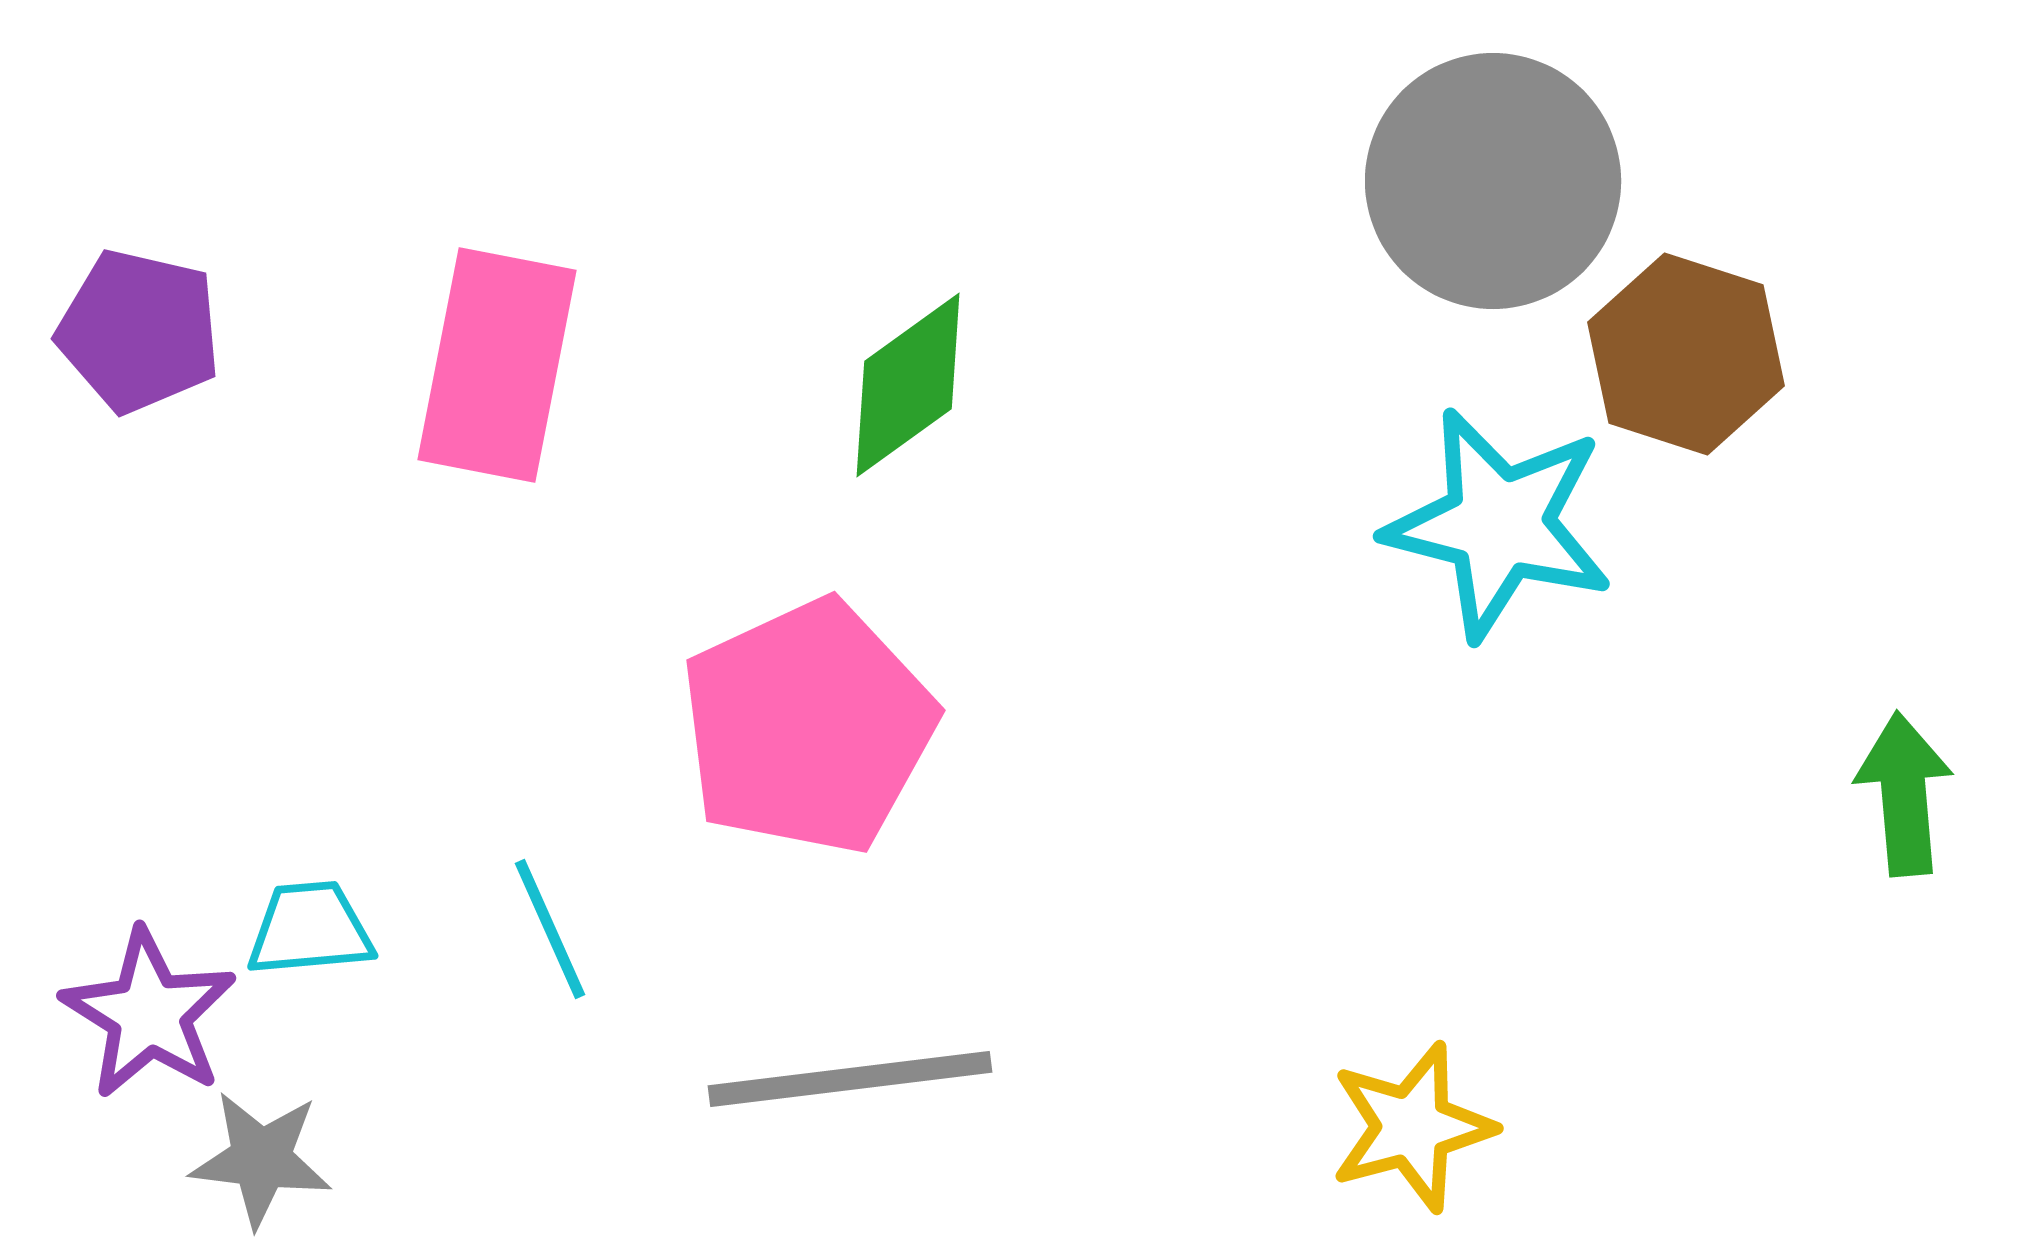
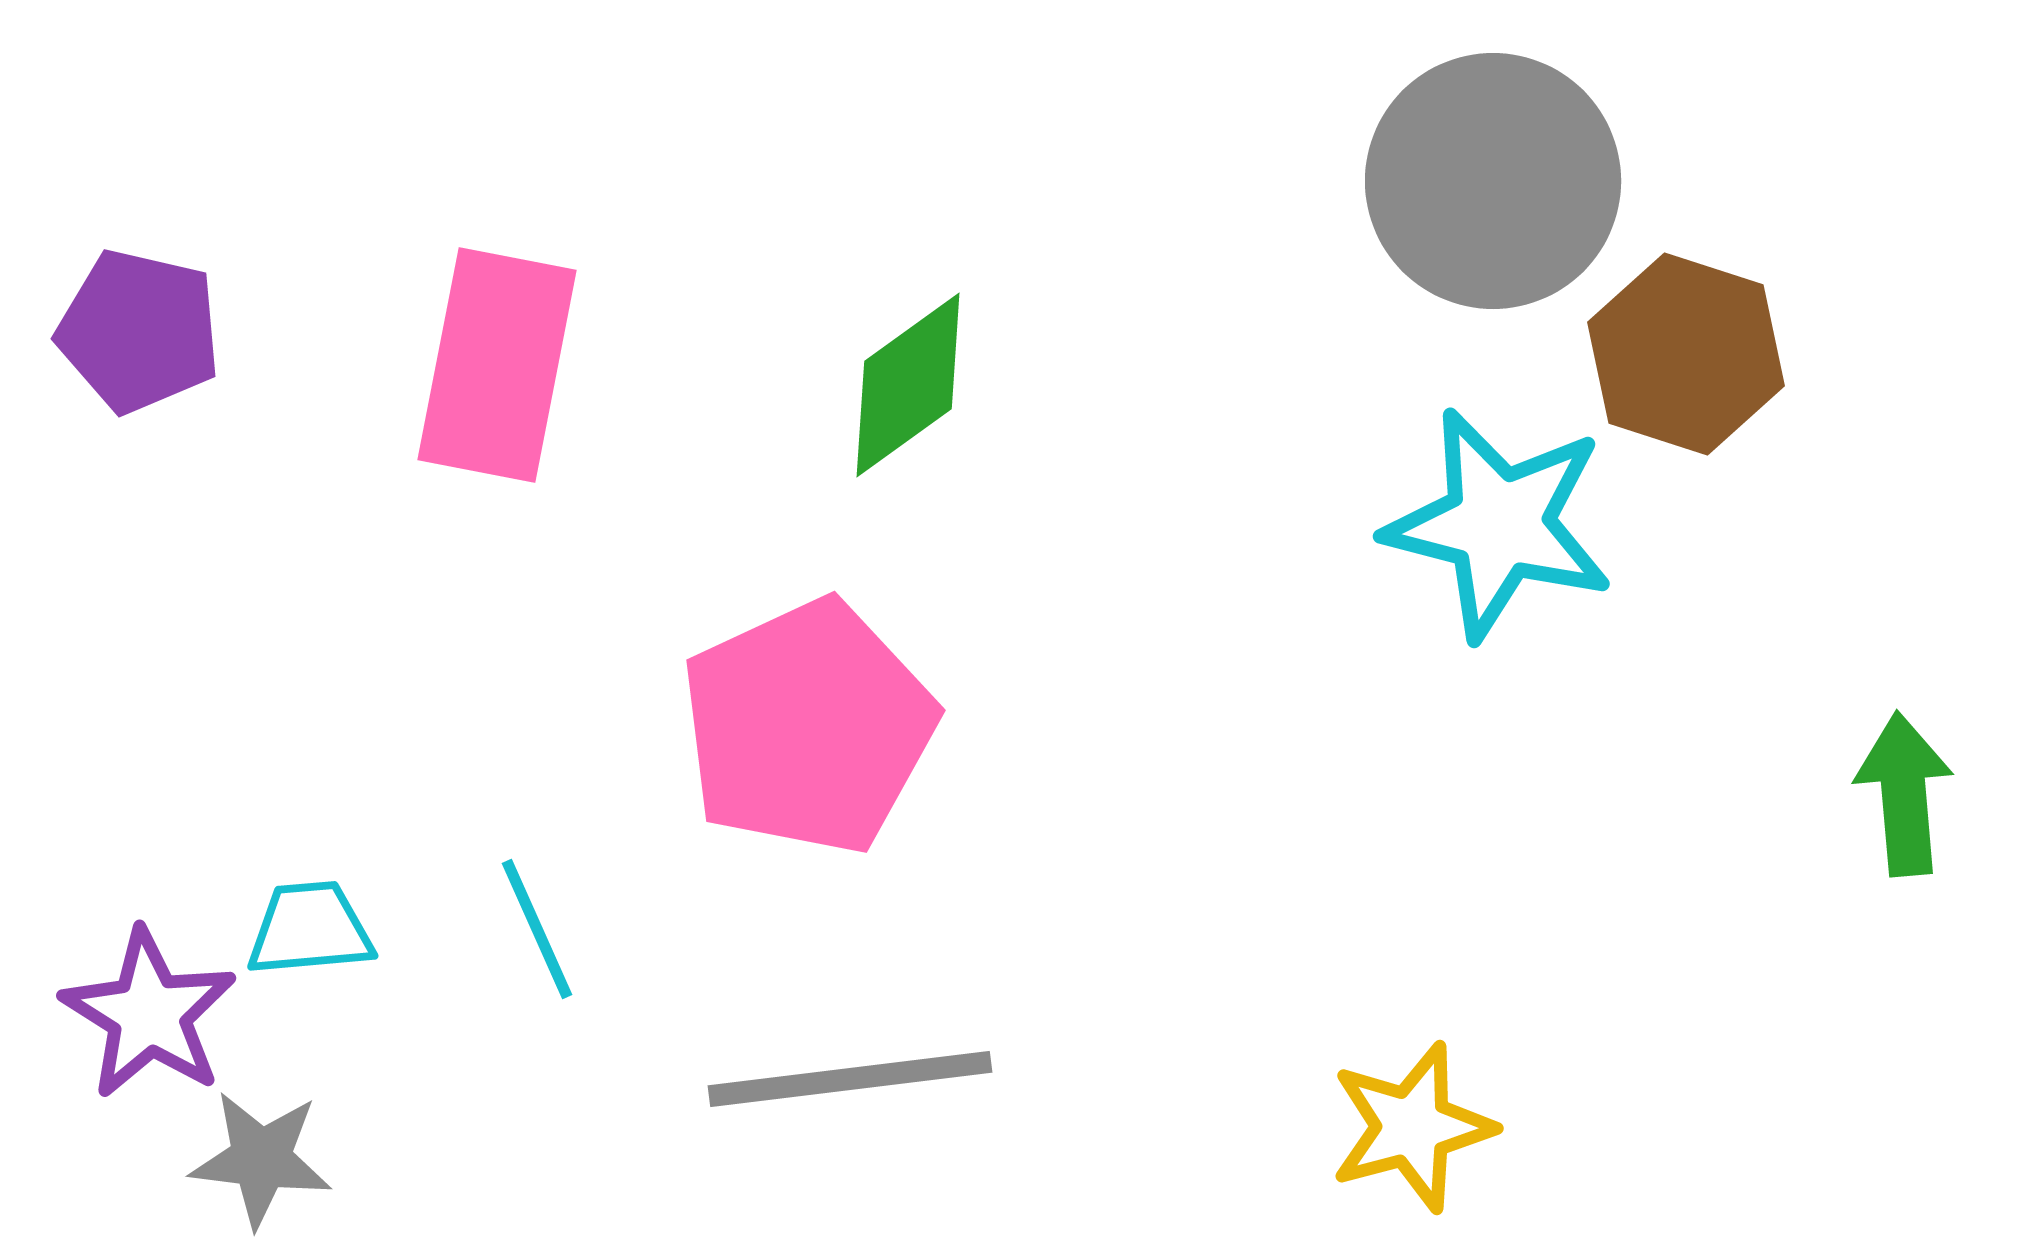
cyan line: moved 13 px left
